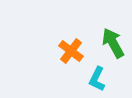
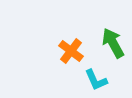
cyan L-shape: moved 1 px left, 1 px down; rotated 50 degrees counterclockwise
